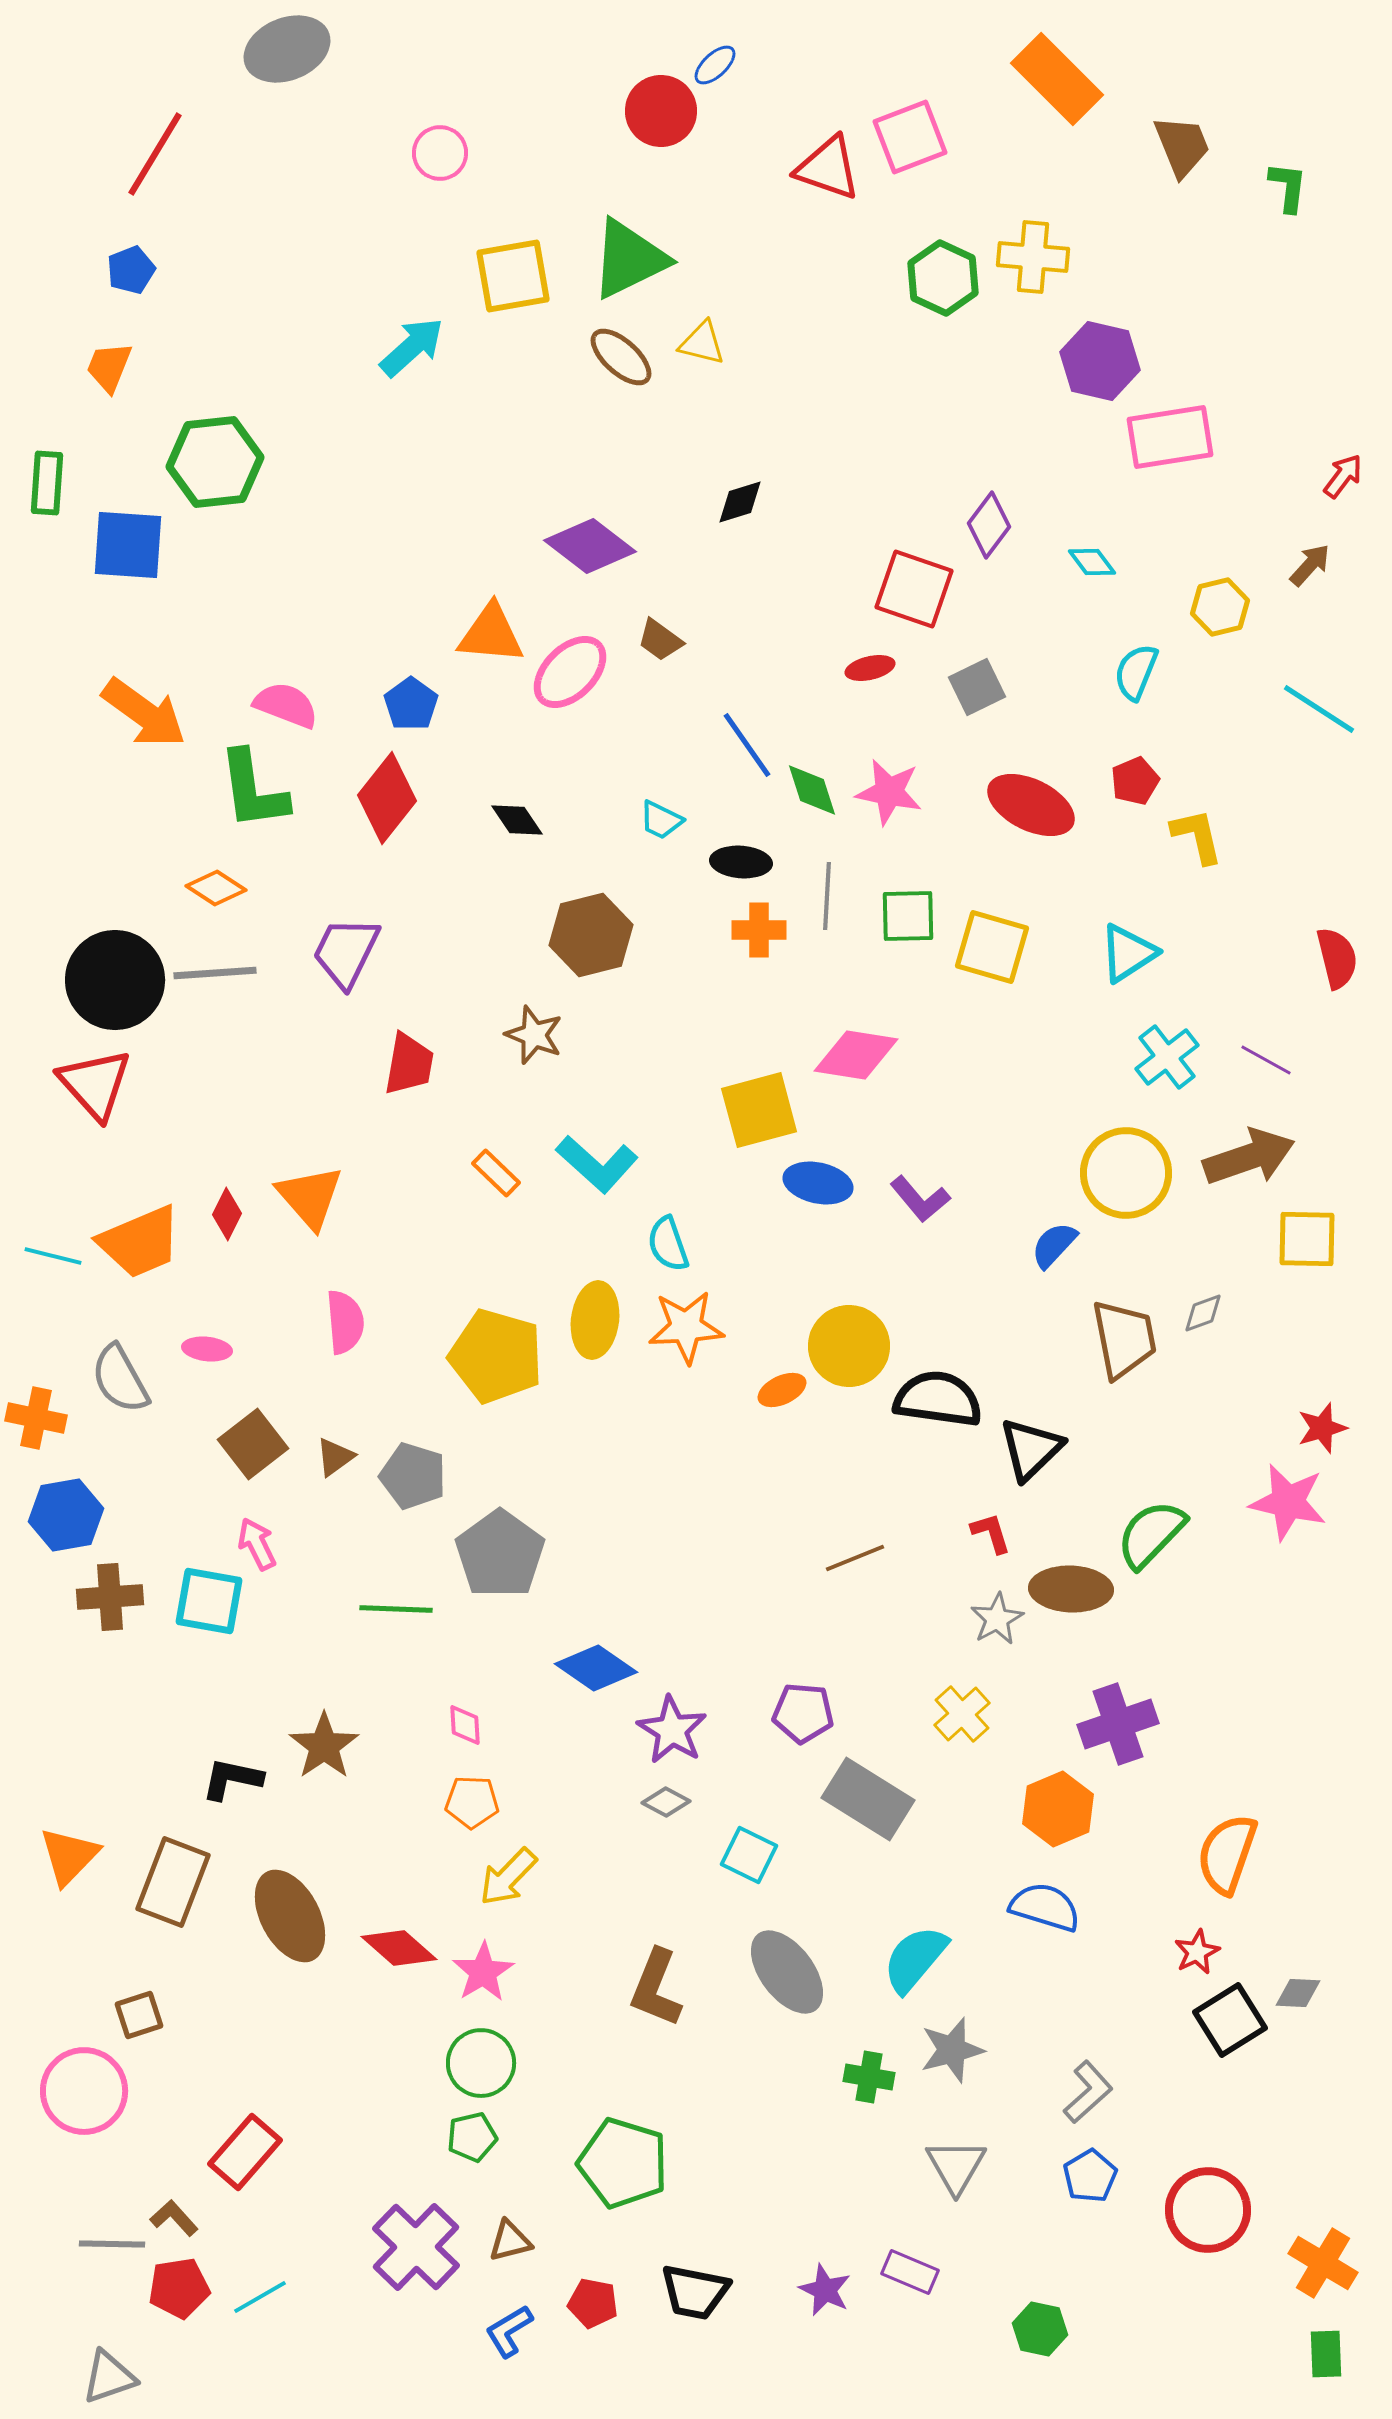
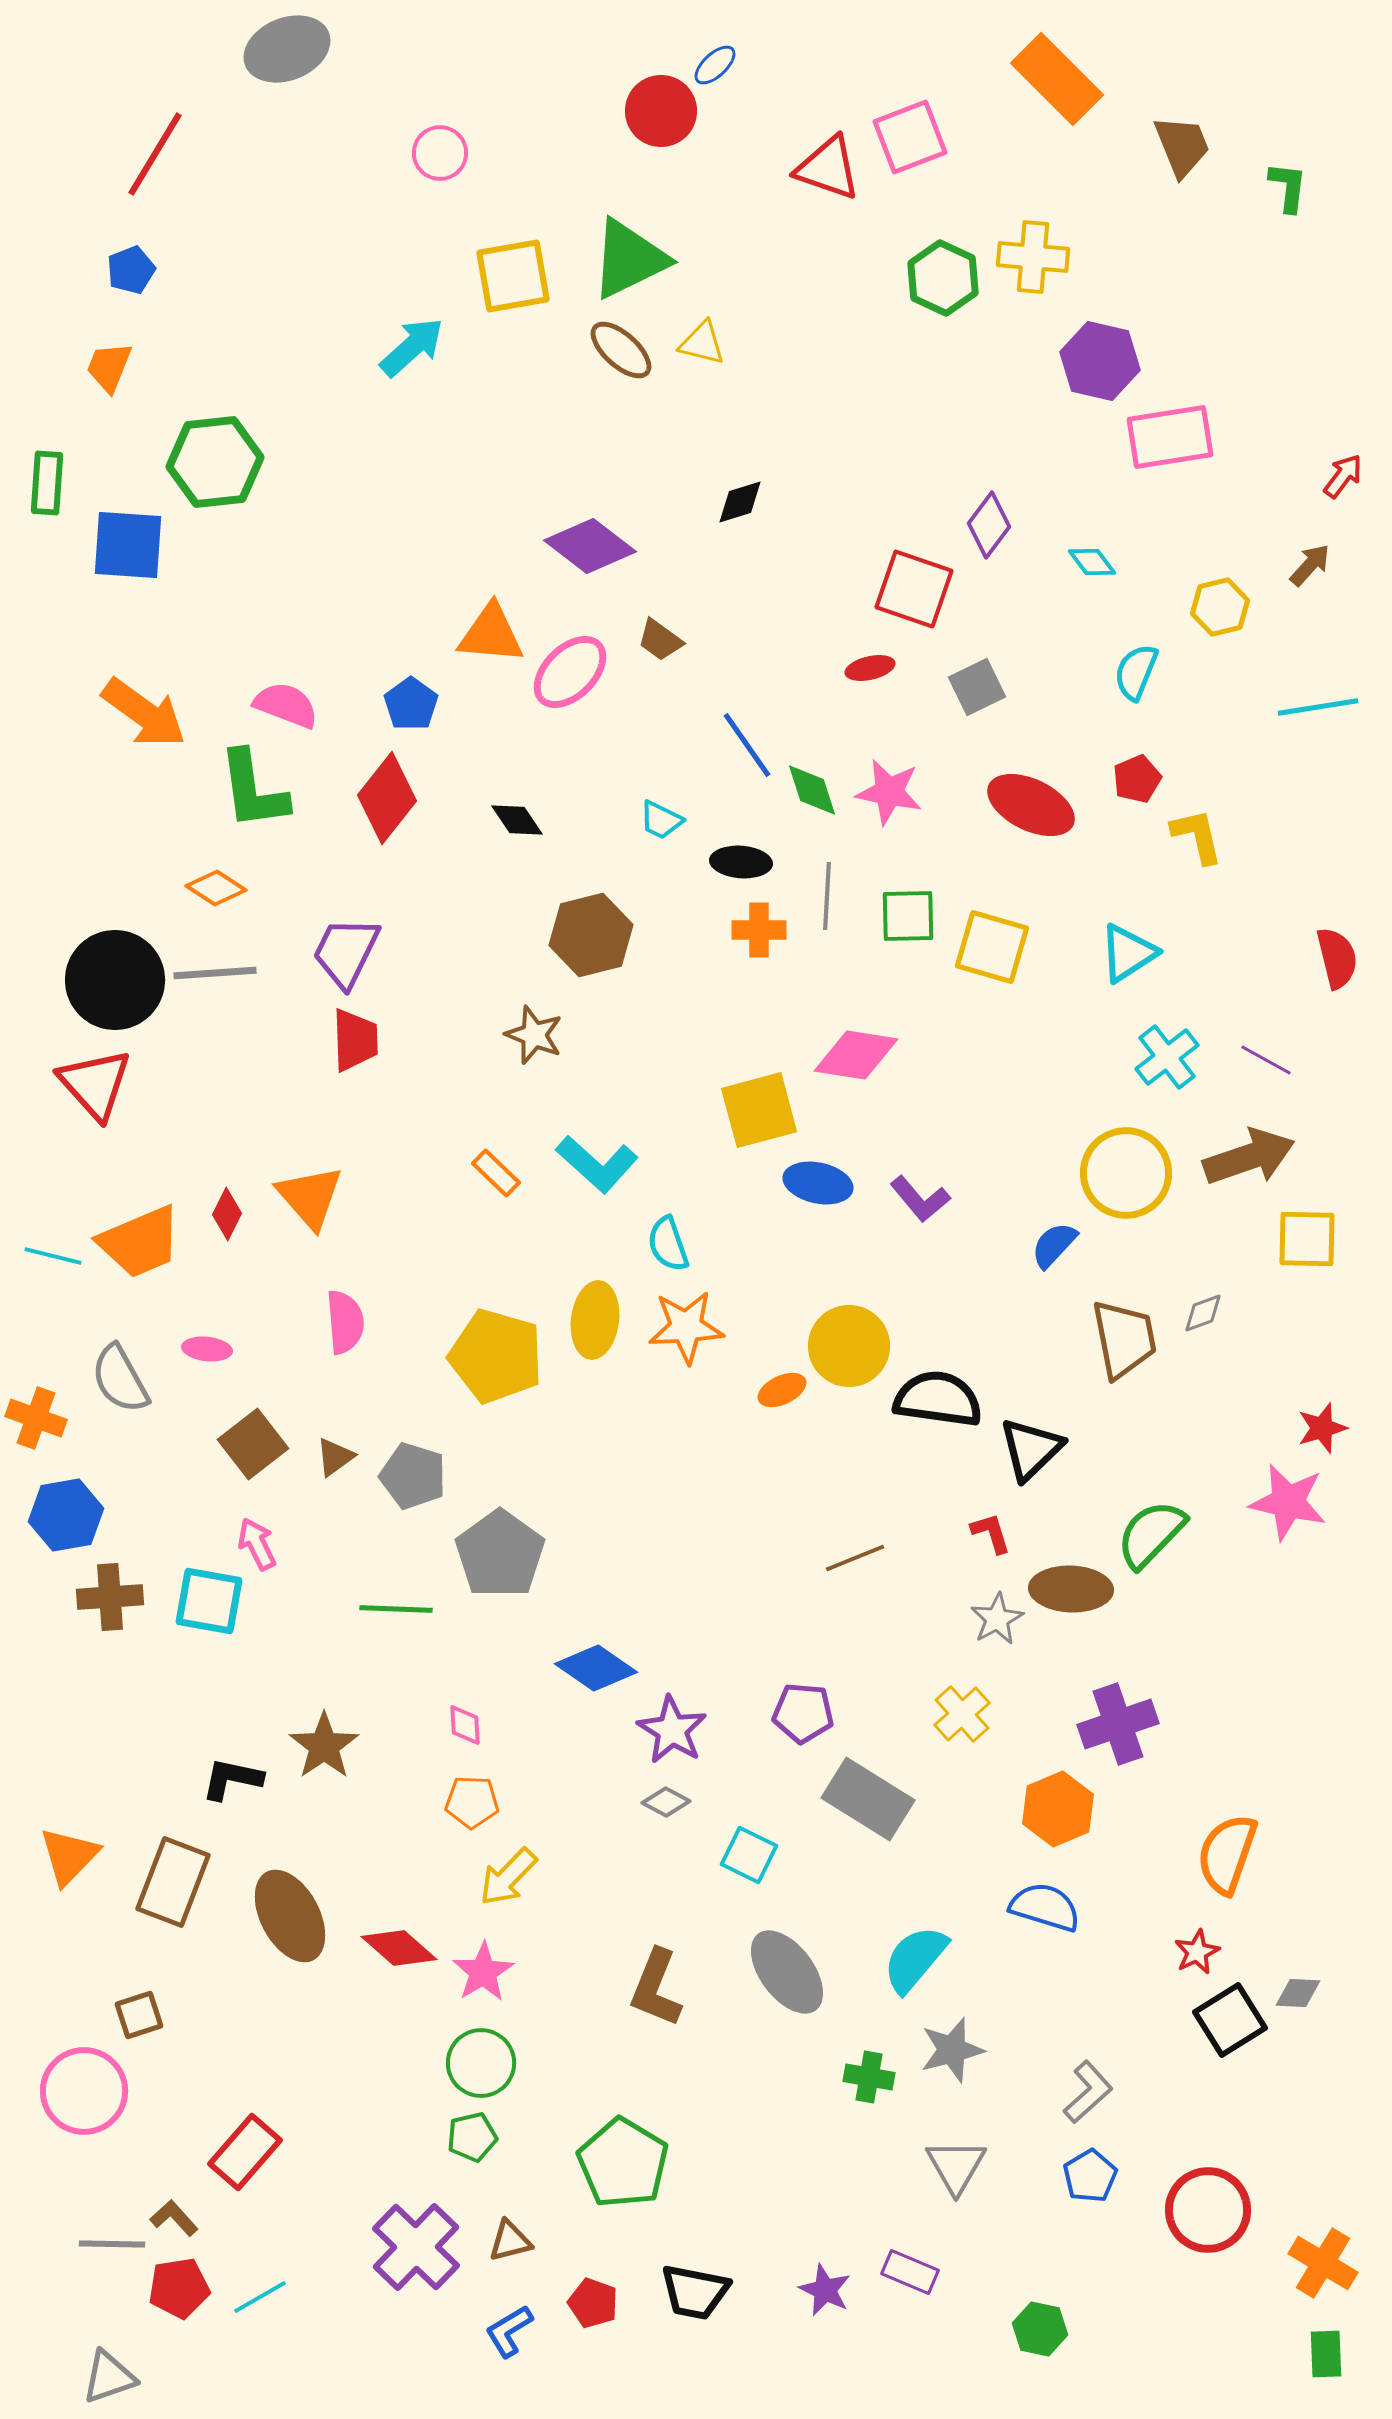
brown ellipse at (621, 357): moved 7 px up
cyan line at (1319, 709): moved 1 px left, 2 px up; rotated 42 degrees counterclockwise
red pentagon at (1135, 781): moved 2 px right, 2 px up
red trapezoid at (409, 1064): moved 54 px left, 24 px up; rotated 12 degrees counterclockwise
orange cross at (36, 1418): rotated 8 degrees clockwise
green pentagon at (623, 2163): rotated 14 degrees clockwise
red pentagon at (593, 2303): rotated 9 degrees clockwise
